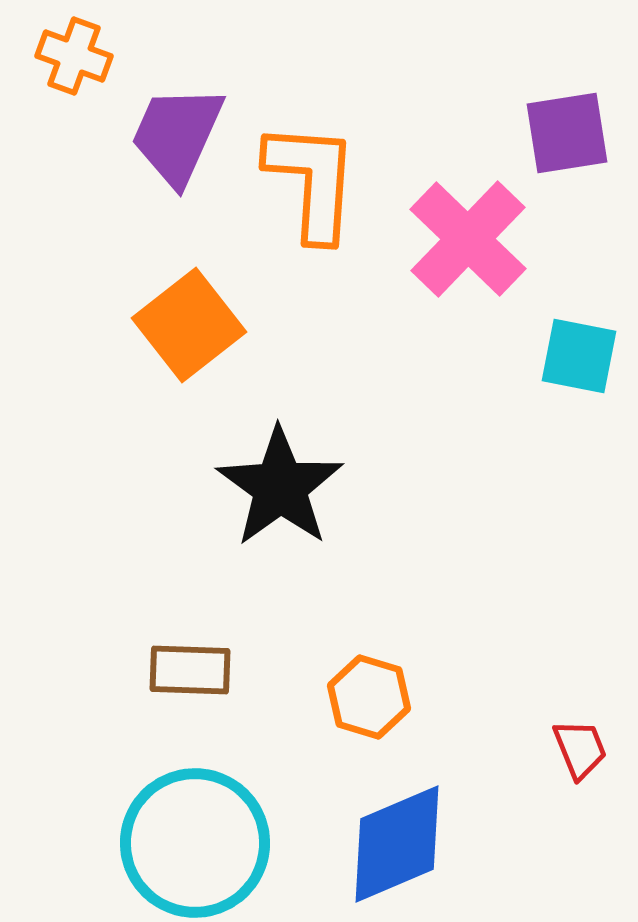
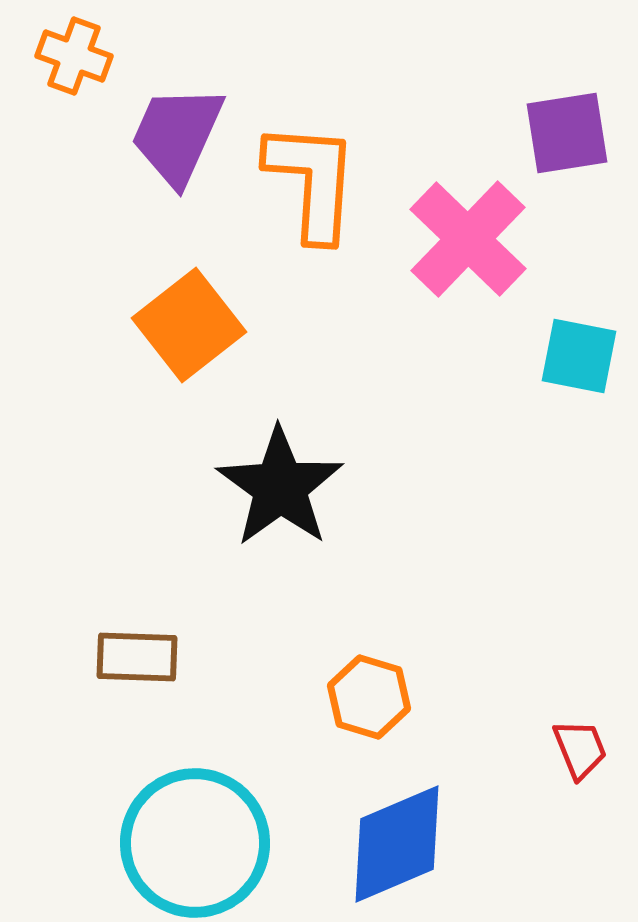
brown rectangle: moved 53 px left, 13 px up
